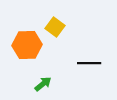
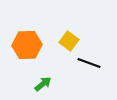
yellow square: moved 14 px right, 14 px down
black line: rotated 20 degrees clockwise
